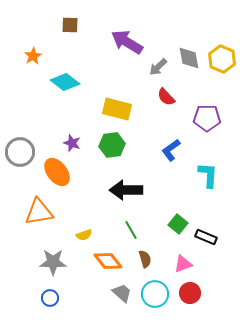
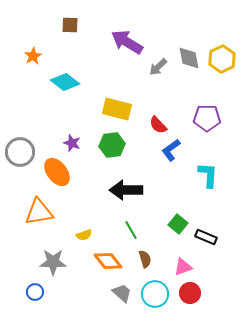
yellow hexagon: rotated 12 degrees clockwise
red semicircle: moved 8 px left, 28 px down
pink triangle: moved 3 px down
blue circle: moved 15 px left, 6 px up
